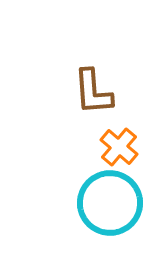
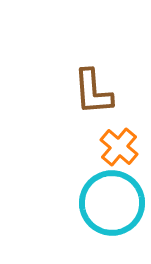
cyan circle: moved 2 px right
